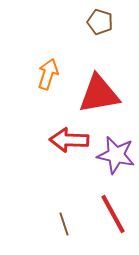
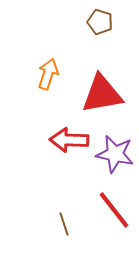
red triangle: moved 3 px right
purple star: moved 1 px left, 1 px up
red line: moved 1 px right, 4 px up; rotated 9 degrees counterclockwise
